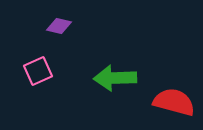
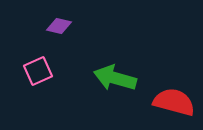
green arrow: rotated 18 degrees clockwise
